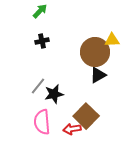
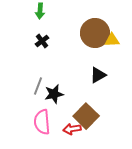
green arrow: rotated 140 degrees clockwise
black cross: rotated 24 degrees counterclockwise
brown circle: moved 19 px up
gray line: rotated 18 degrees counterclockwise
